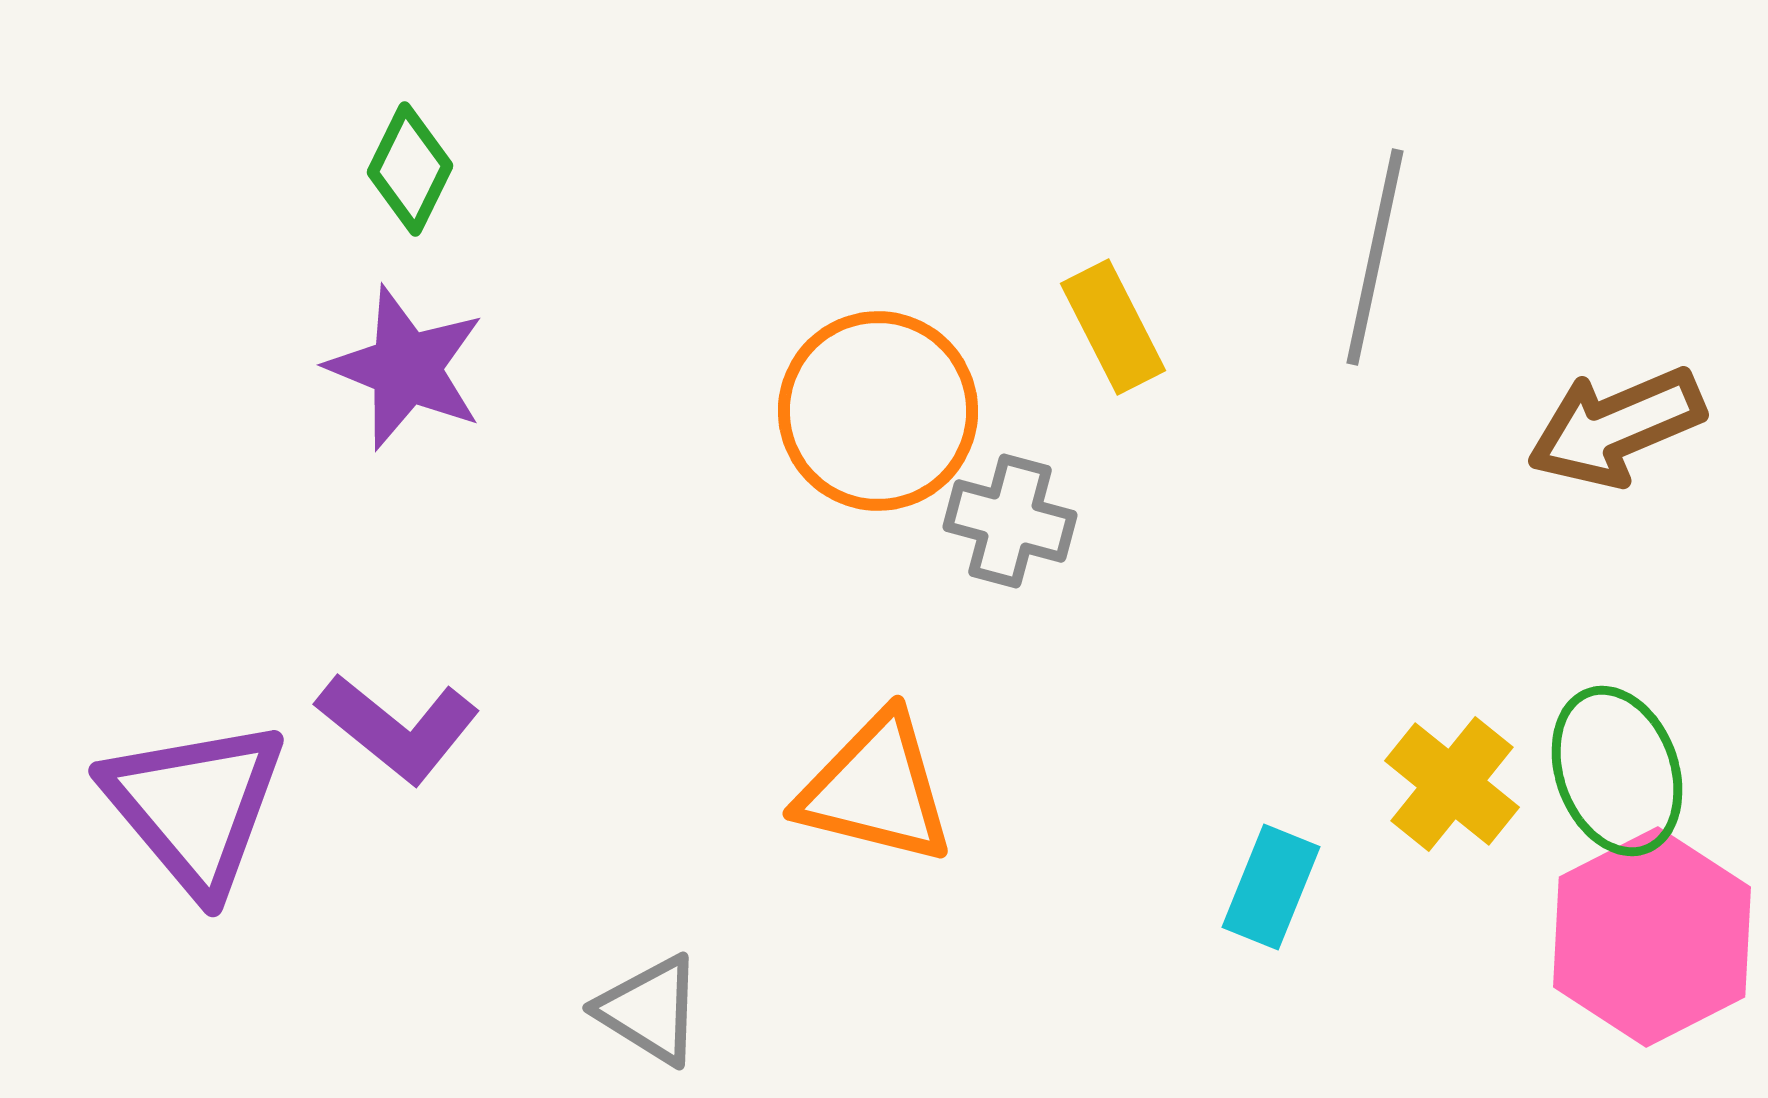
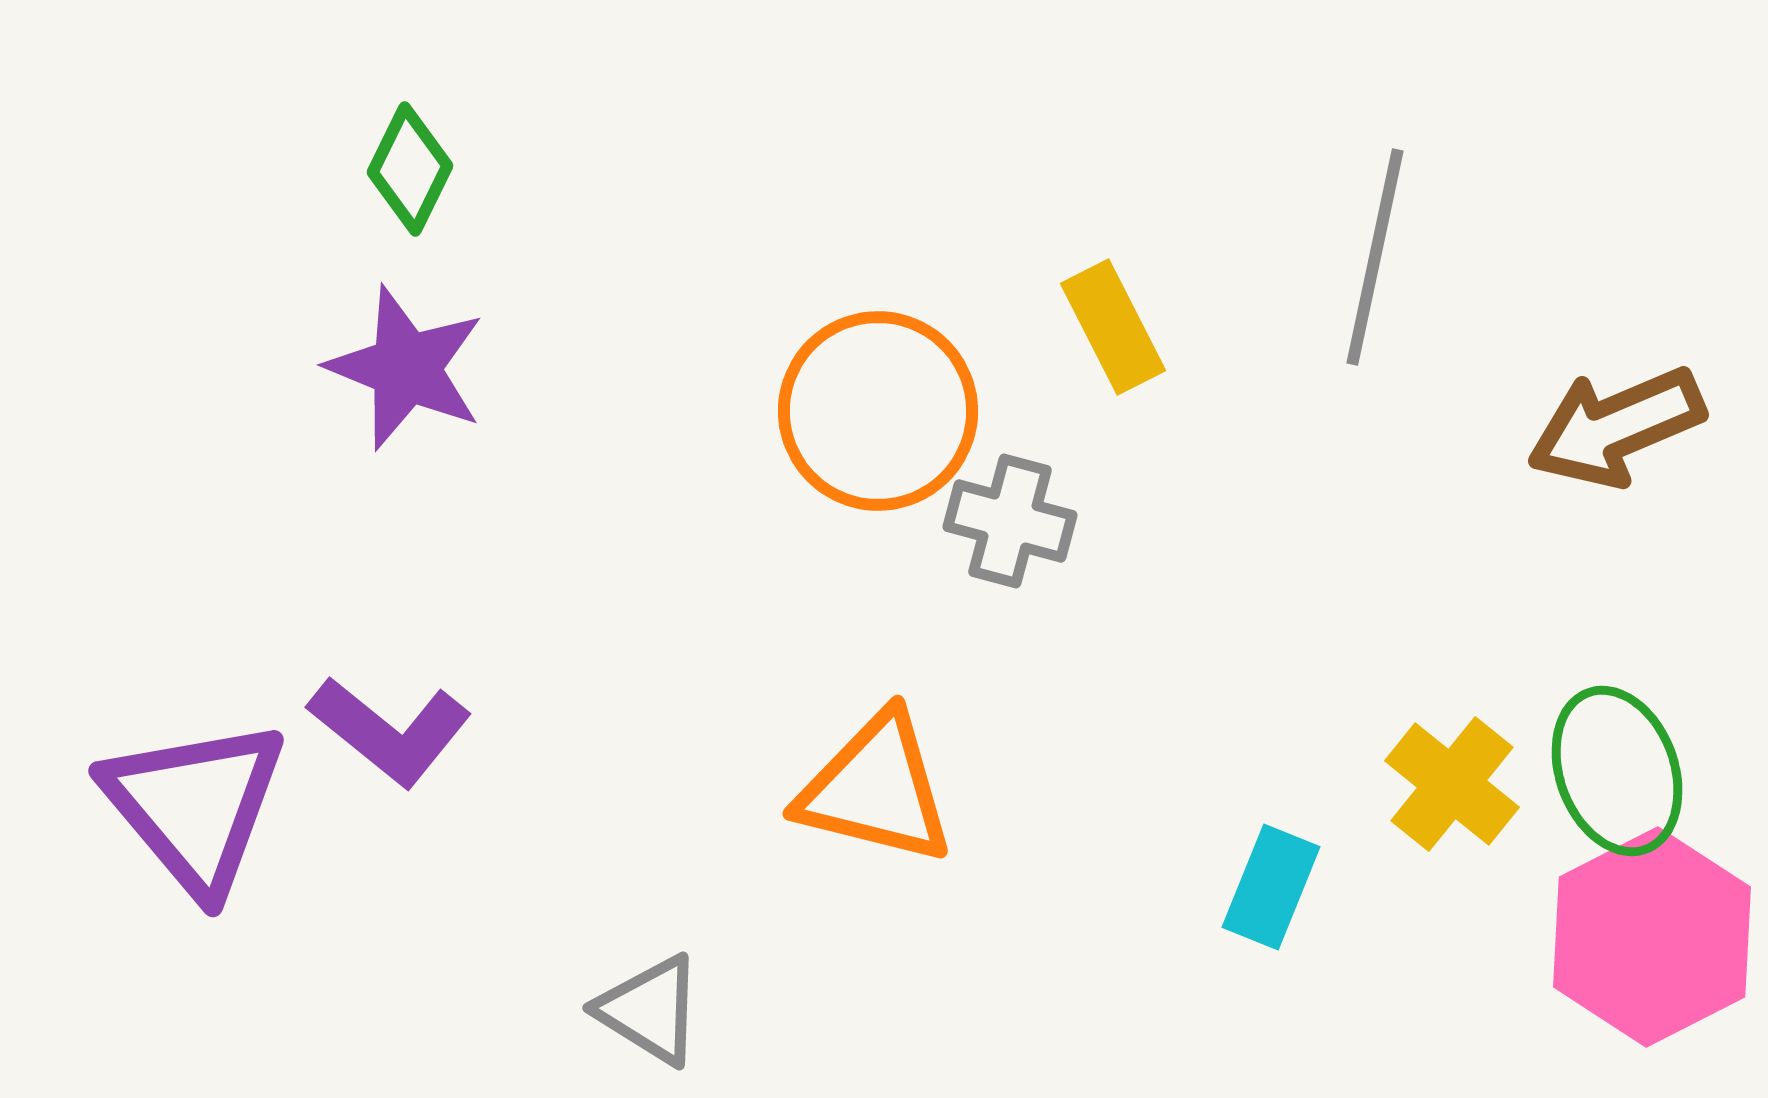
purple L-shape: moved 8 px left, 3 px down
